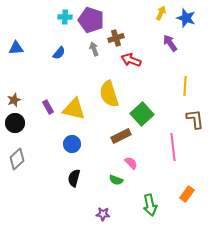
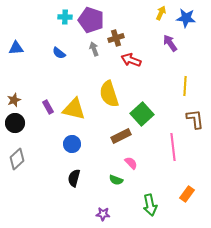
blue star: rotated 12 degrees counterclockwise
blue semicircle: rotated 88 degrees clockwise
